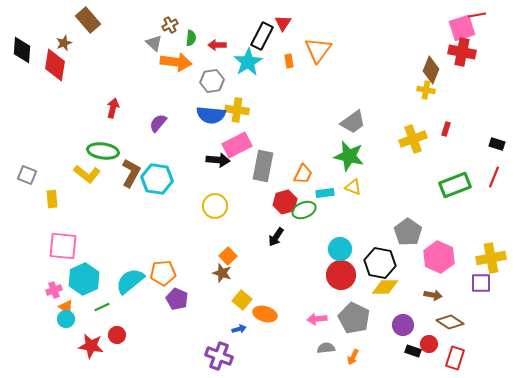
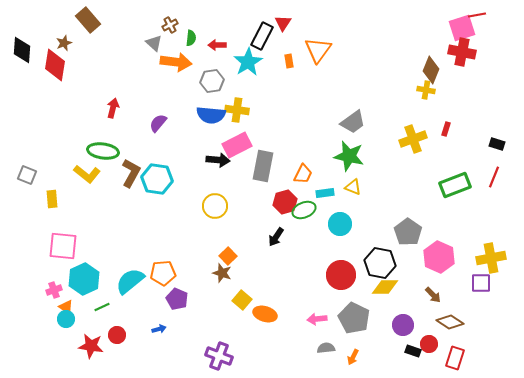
cyan circle at (340, 249): moved 25 px up
brown arrow at (433, 295): rotated 36 degrees clockwise
blue arrow at (239, 329): moved 80 px left
